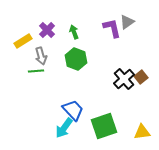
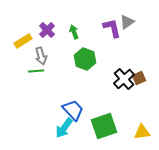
green hexagon: moved 9 px right
brown square: moved 2 px left, 1 px down; rotated 16 degrees clockwise
